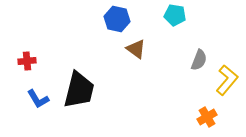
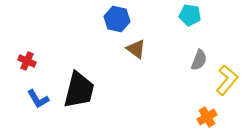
cyan pentagon: moved 15 px right
red cross: rotated 30 degrees clockwise
